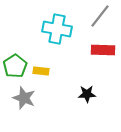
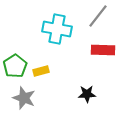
gray line: moved 2 px left
yellow rectangle: rotated 21 degrees counterclockwise
